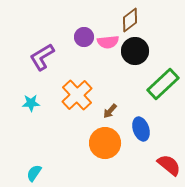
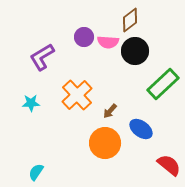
pink semicircle: rotated 10 degrees clockwise
blue ellipse: rotated 35 degrees counterclockwise
cyan semicircle: moved 2 px right, 1 px up
